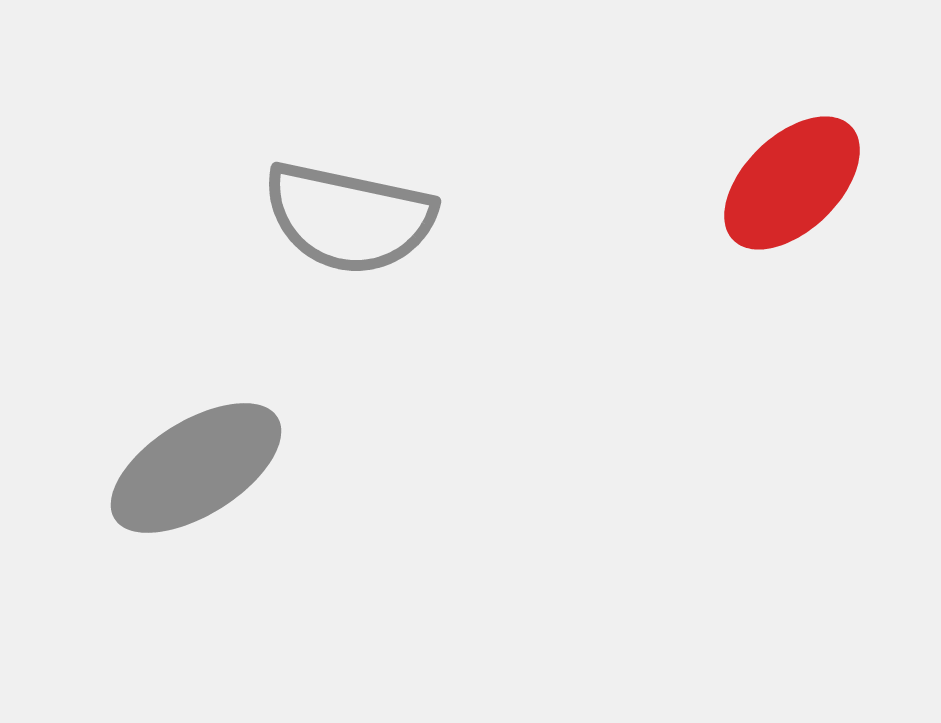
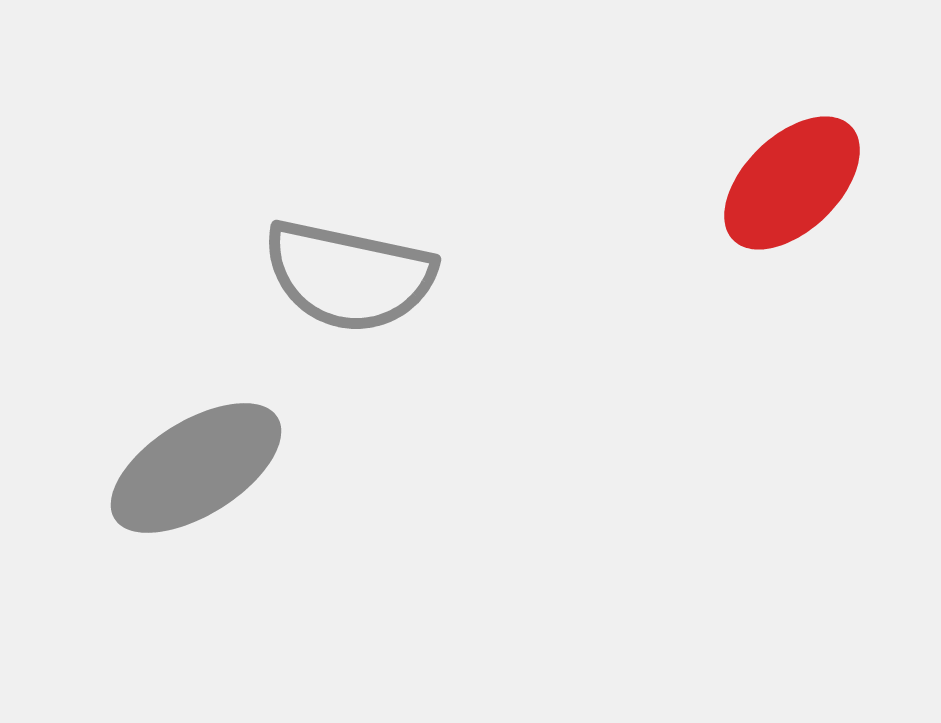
gray semicircle: moved 58 px down
